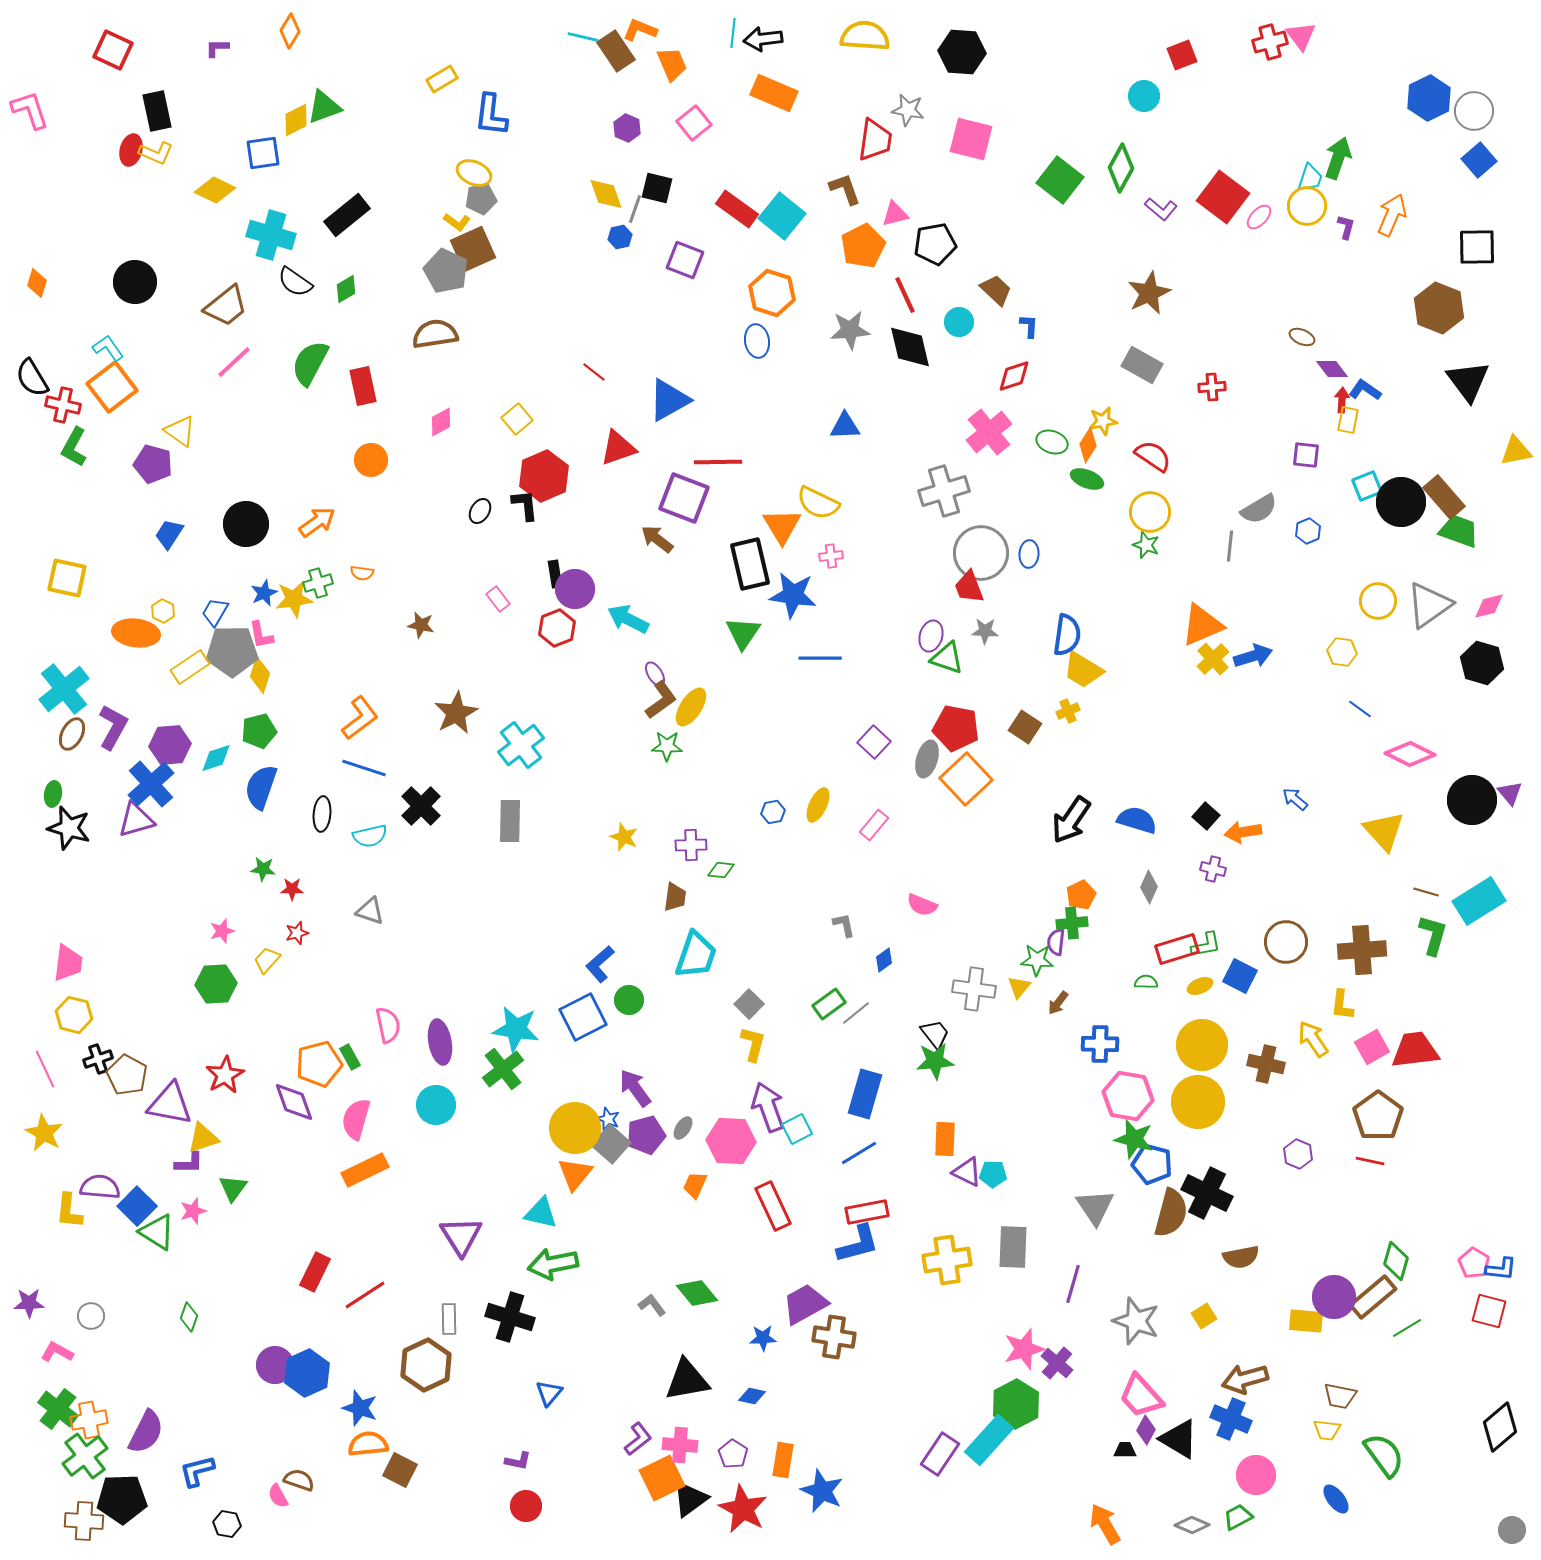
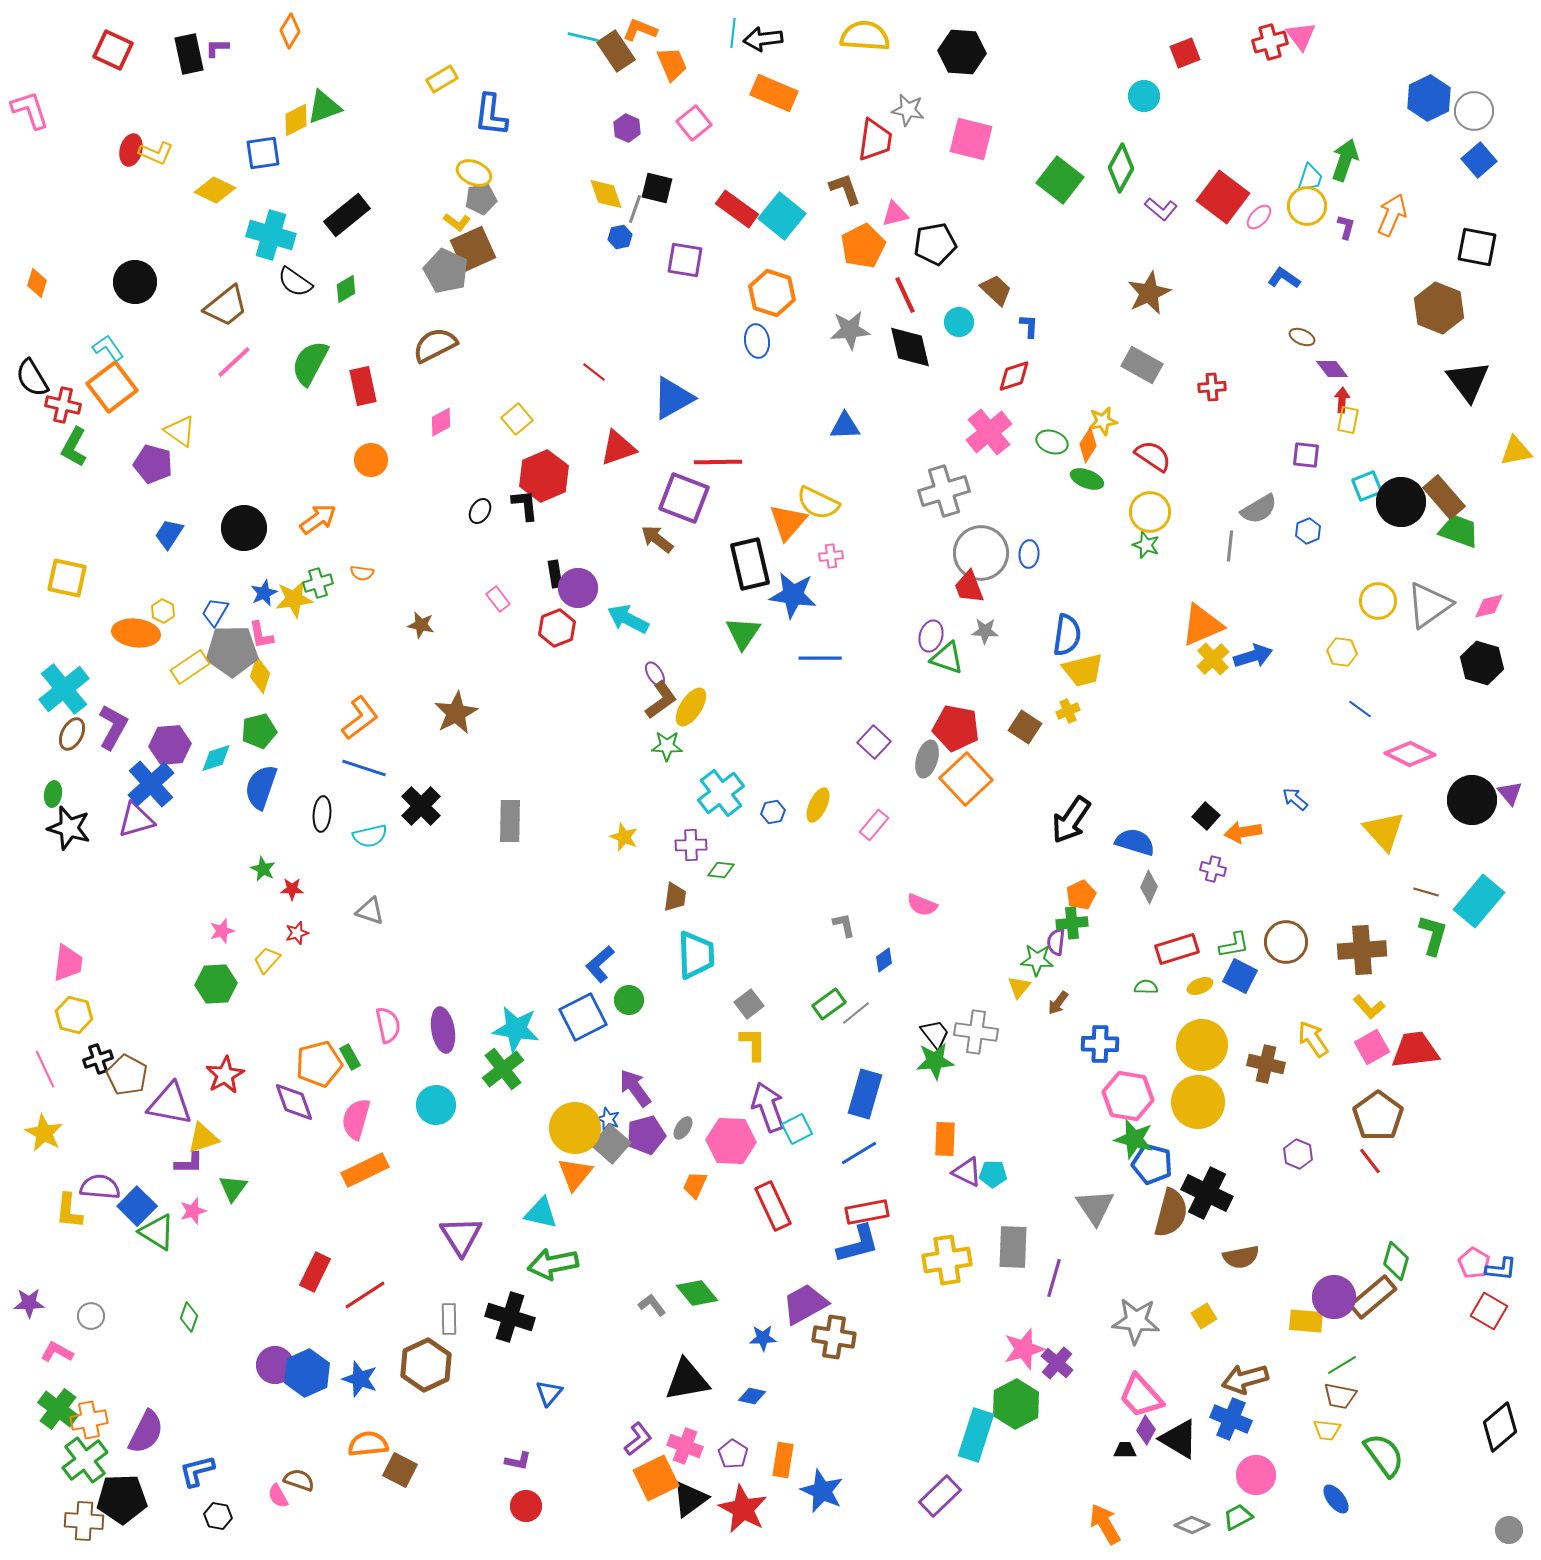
red square at (1182, 55): moved 3 px right, 2 px up
black rectangle at (157, 111): moved 32 px right, 57 px up
green arrow at (1338, 158): moved 7 px right, 2 px down
black square at (1477, 247): rotated 12 degrees clockwise
purple square at (685, 260): rotated 12 degrees counterclockwise
brown semicircle at (435, 334): moved 11 px down; rotated 18 degrees counterclockwise
blue L-shape at (1365, 390): moved 81 px left, 112 px up
blue triangle at (669, 400): moved 4 px right, 2 px up
orange arrow at (317, 522): moved 1 px right, 3 px up
black circle at (246, 524): moved 2 px left, 4 px down
orange triangle at (782, 526): moved 6 px right, 4 px up; rotated 12 degrees clockwise
purple circle at (575, 589): moved 3 px right, 1 px up
yellow trapezoid at (1083, 670): rotated 45 degrees counterclockwise
cyan cross at (521, 745): moved 200 px right, 48 px down
blue semicircle at (1137, 820): moved 2 px left, 22 px down
green star at (263, 869): rotated 20 degrees clockwise
cyan rectangle at (1479, 901): rotated 18 degrees counterclockwise
green L-shape at (1206, 945): moved 28 px right
cyan trapezoid at (696, 955): rotated 21 degrees counterclockwise
green semicircle at (1146, 982): moved 5 px down
gray cross at (974, 989): moved 2 px right, 43 px down
gray square at (749, 1004): rotated 8 degrees clockwise
yellow L-shape at (1342, 1005): moved 27 px right, 2 px down; rotated 48 degrees counterclockwise
purple ellipse at (440, 1042): moved 3 px right, 12 px up
yellow L-shape at (753, 1044): rotated 15 degrees counterclockwise
red line at (1370, 1161): rotated 40 degrees clockwise
purple line at (1073, 1284): moved 19 px left, 6 px up
red square at (1489, 1311): rotated 15 degrees clockwise
gray star at (1136, 1321): rotated 15 degrees counterclockwise
green line at (1407, 1328): moved 65 px left, 37 px down
blue star at (360, 1408): moved 29 px up
cyan rectangle at (989, 1440): moved 13 px left, 5 px up; rotated 24 degrees counterclockwise
pink cross at (680, 1445): moved 5 px right, 1 px down; rotated 16 degrees clockwise
purple rectangle at (940, 1454): moved 42 px down; rotated 12 degrees clockwise
green cross at (85, 1456): moved 4 px down
orange square at (662, 1478): moved 6 px left
black hexagon at (227, 1524): moved 9 px left, 8 px up
gray circle at (1512, 1530): moved 3 px left
